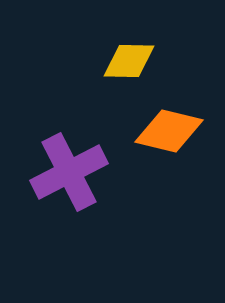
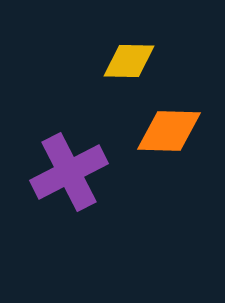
orange diamond: rotated 12 degrees counterclockwise
